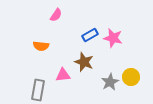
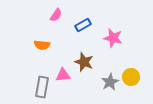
blue rectangle: moved 7 px left, 10 px up
orange semicircle: moved 1 px right, 1 px up
gray rectangle: moved 4 px right, 3 px up
